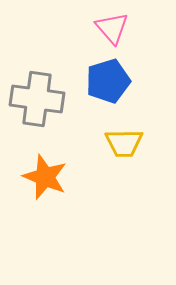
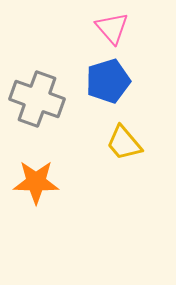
gray cross: rotated 12 degrees clockwise
yellow trapezoid: rotated 51 degrees clockwise
orange star: moved 9 px left, 5 px down; rotated 21 degrees counterclockwise
